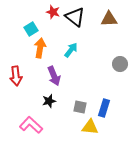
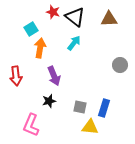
cyan arrow: moved 3 px right, 7 px up
gray circle: moved 1 px down
pink L-shape: rotated 110 degrees counterclockwise
